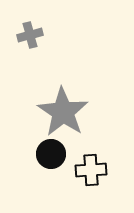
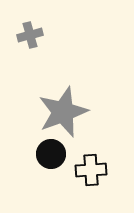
gray star: rotated 18 degrees clockwise
